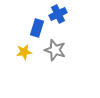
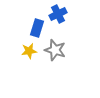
yellow star: moved 5 px right, 1 px up
